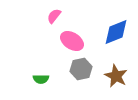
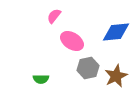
blue diamond: rotated 16 degrees clockwise
gray hexagon: moved 7 px right, 1 px up
brown star: rotated 20 degrees clockwise
